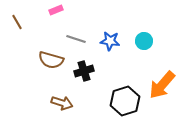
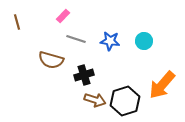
pink rectangle: moved 7 px right, 6 px down; rotated 24 degrees counterclockwise
brown line: rotated 14 degrees clockwise
black cross: moved 4 px down
brown arrow: moved 33 px right, 3 px up
